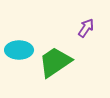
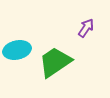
cyan ellipse: moved 2 px left; rotated 12 degrees counterclockwise
